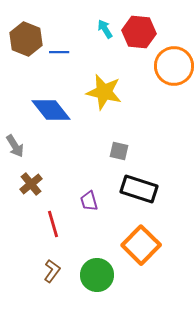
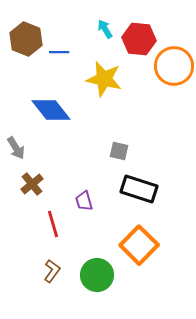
red hexagon: moved 7 px down
yellow star: moved 13 px up
gray arrow: moved 1 px right, 2 px down
brown cross: moved 1 px right
purple trapezoid: moved 5 px left
orange square: moved 2 px left
